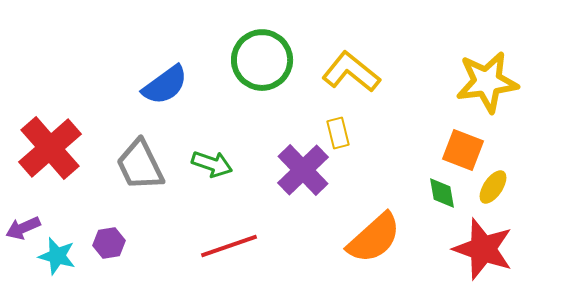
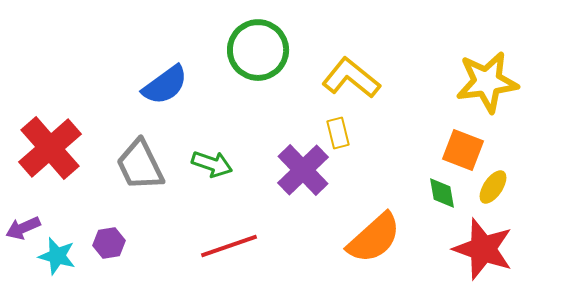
green circle: moved 4 px left, 10 px up
yellow L-shape: moved 6 px down
